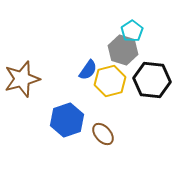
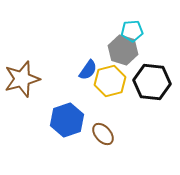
cyan pentagon: rotated 30 degrees clockwise
black hexagon: moved 2 px down
